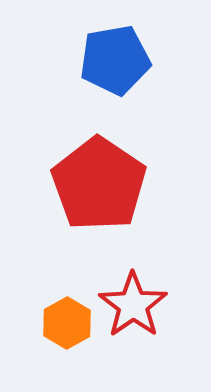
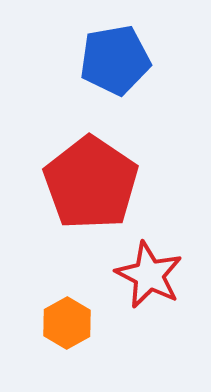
red pentagon: moved 8 px left, 1 px up
red star: moved 16 px right, 30 px up; rotated 10 degrees counterclockwise
